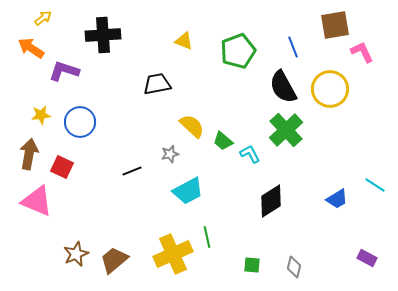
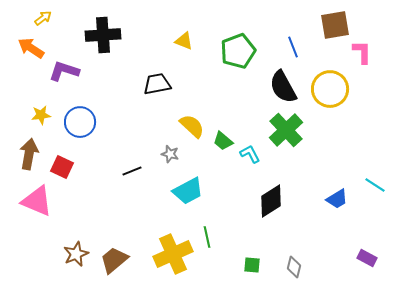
pink L-shape: rotated 25 degrees clockwise
gray star: rotated 30 degrees clockwise
